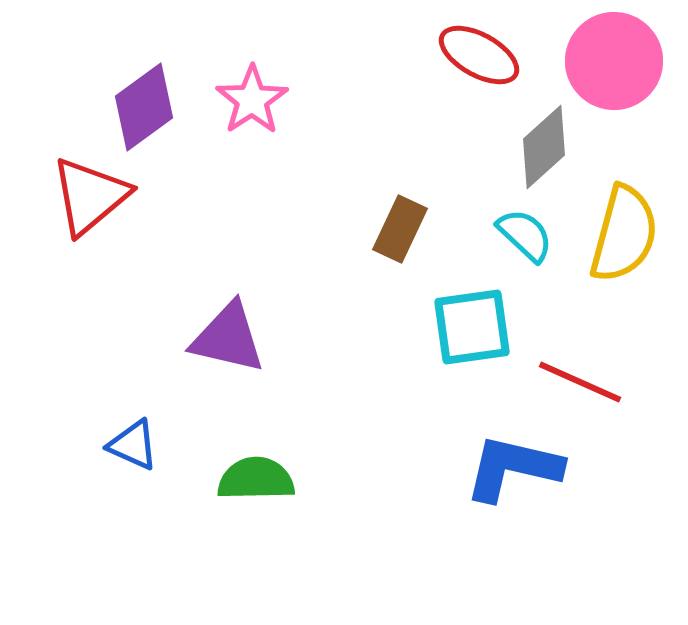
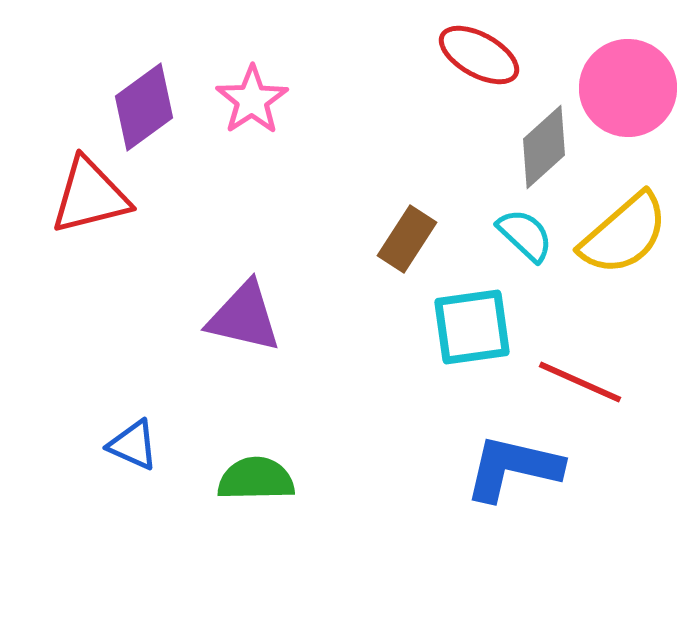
pink circle: moved 14 px right, 27 px down
red triangle: rotated 26 degrees clockwise
brown rectangle: moved 7 px right, 10 px down; rotated 8 degrees clockwise
yellow semicircle: rotated 34 degrees clockwise
purple triangle: moved 16 px right, 21 px up
